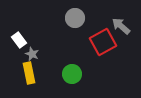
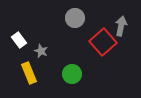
gray arrow: rotated 60 degrees clockwise
red square: rotated 12 degrees counterclockwise
gray star: moved 9 px right, 3 px up
yellow rectangle: rotated 10 degrees counterclockwise
